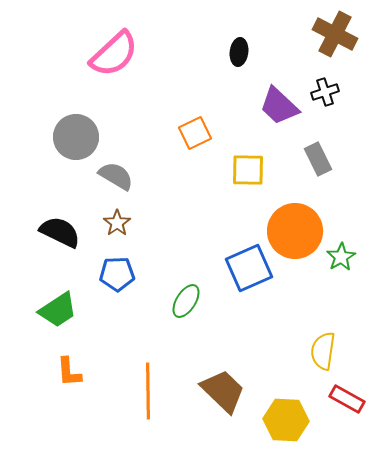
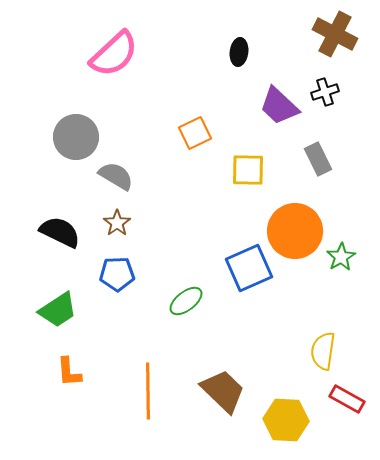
green ellipse: rotated 20 degrees clockwise
